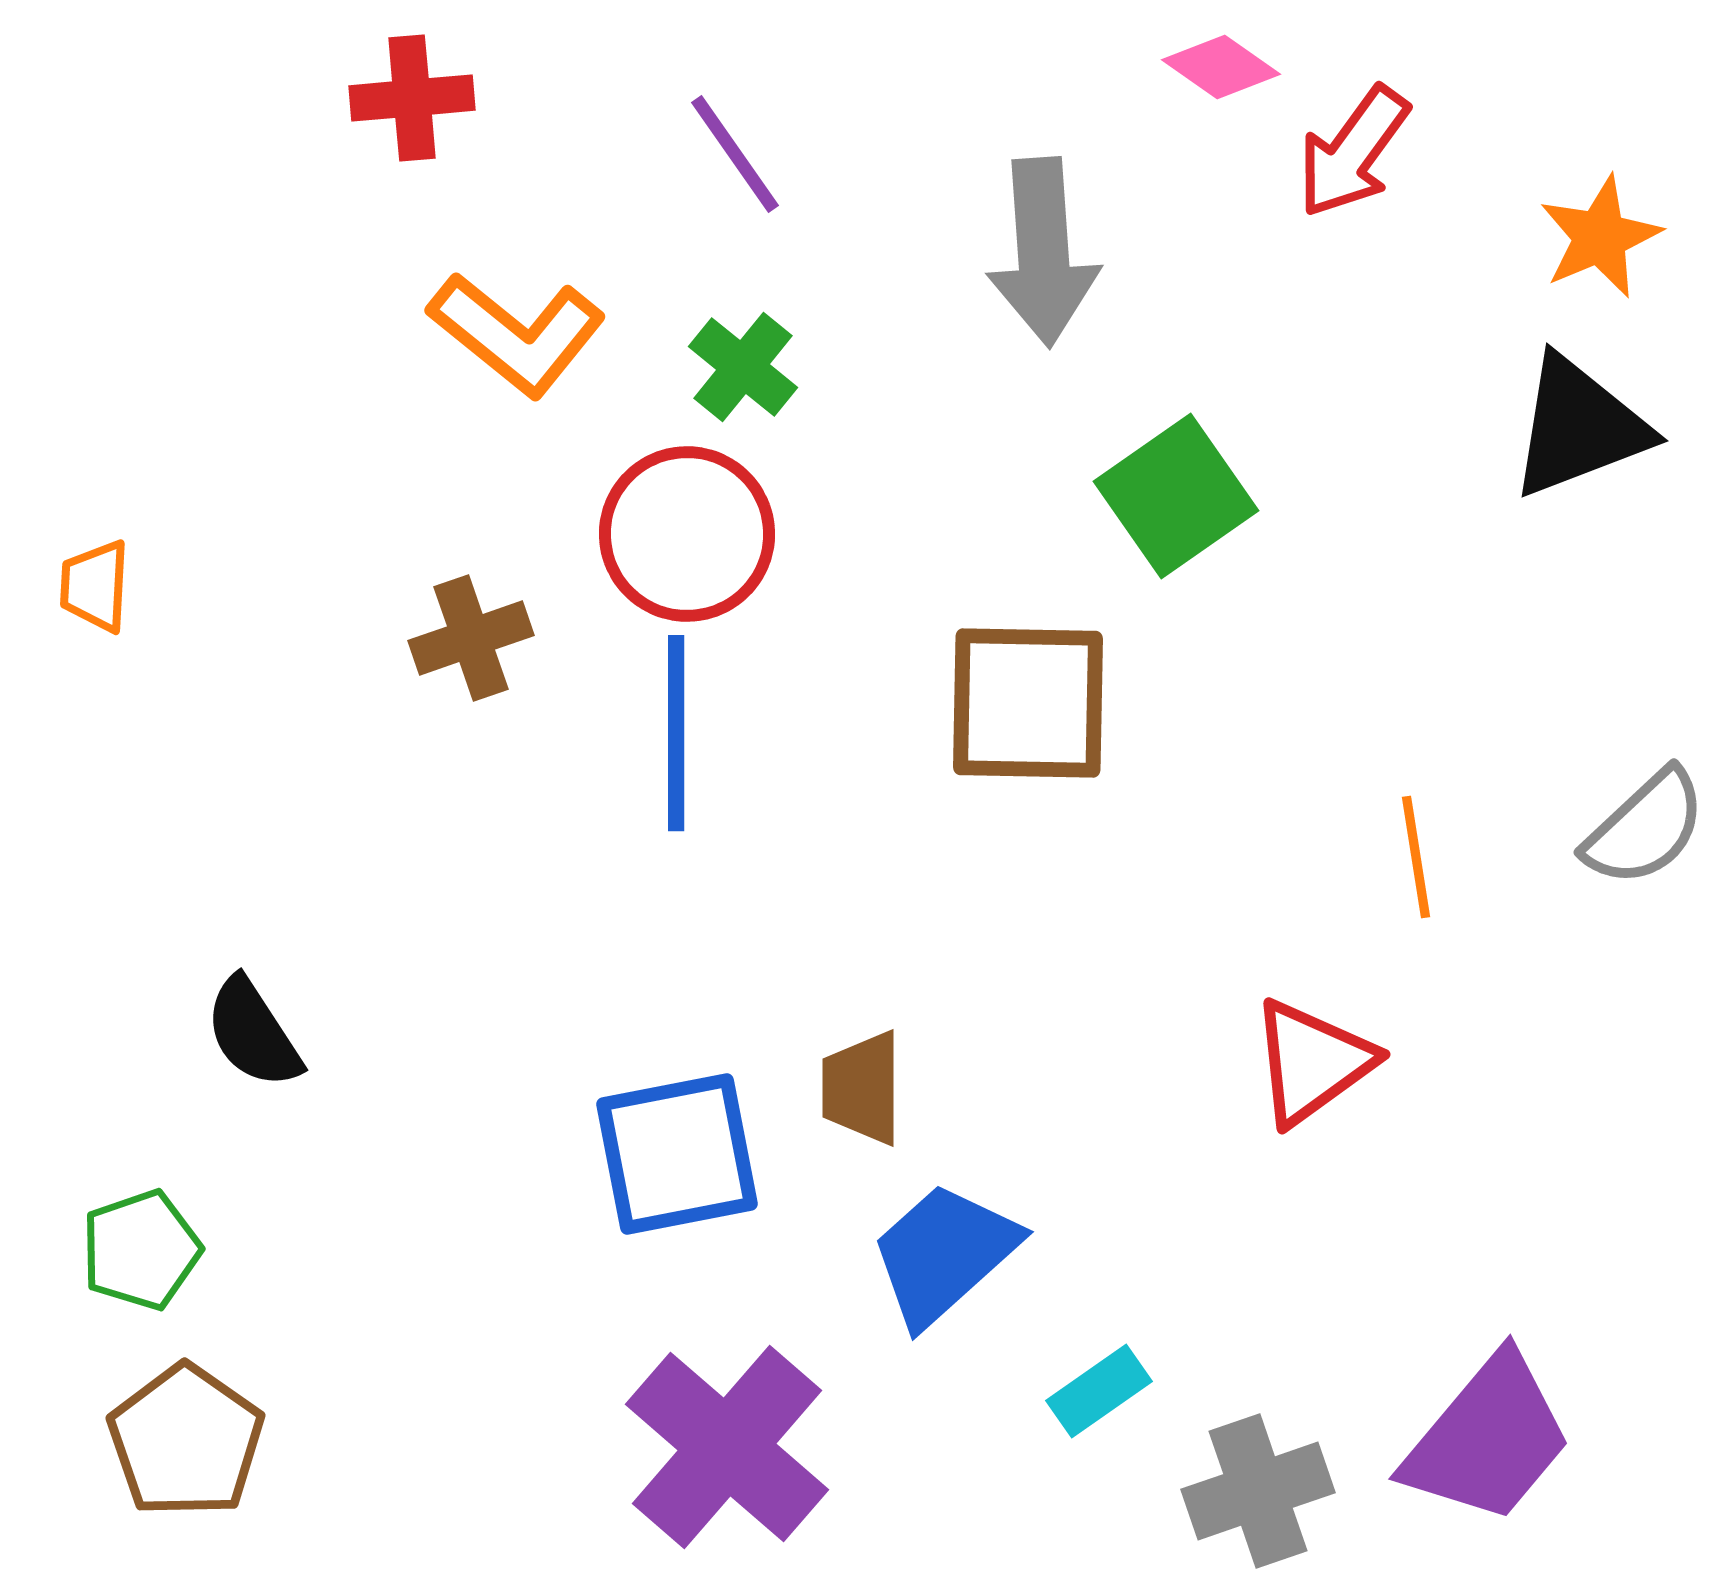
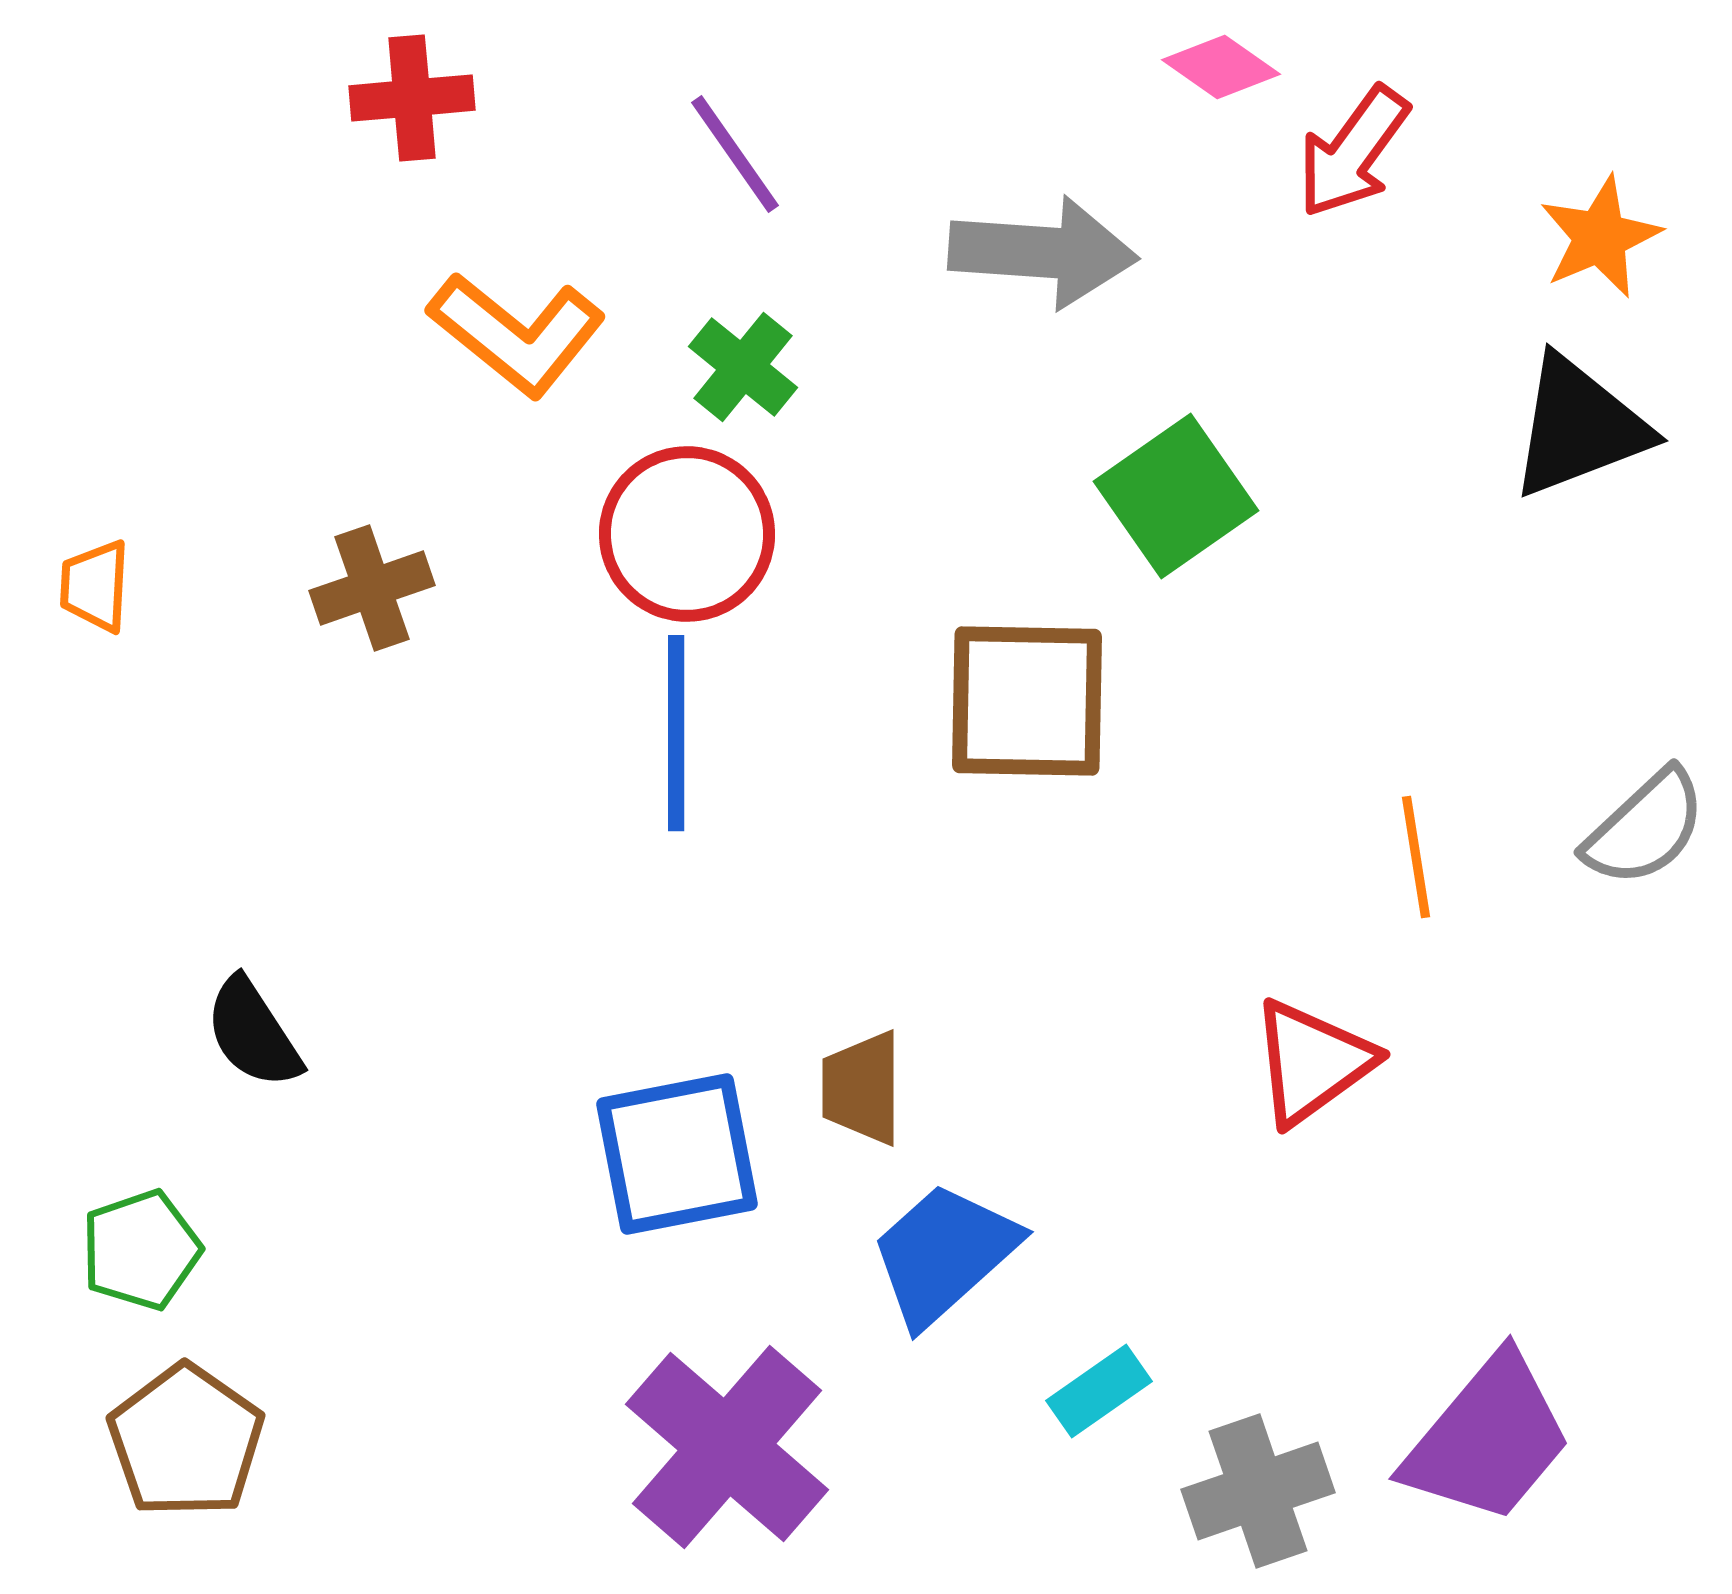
gray arrow: rotated 82 degrees counterclockwise
brown cross: moved 99 px left, 50 px up
brown square: moved 1 px left, 2 px up
